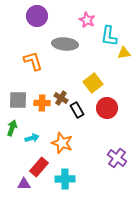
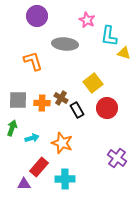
yellow triangle: rotated 24 degrees clockwise
